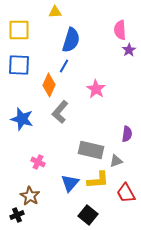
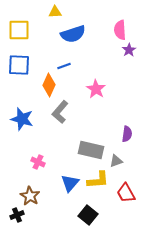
blue semicircle: moved 2 px right, 6 px up; rotated 55 degrees clockwise
blue line: rotated 40 degrees clockwise
